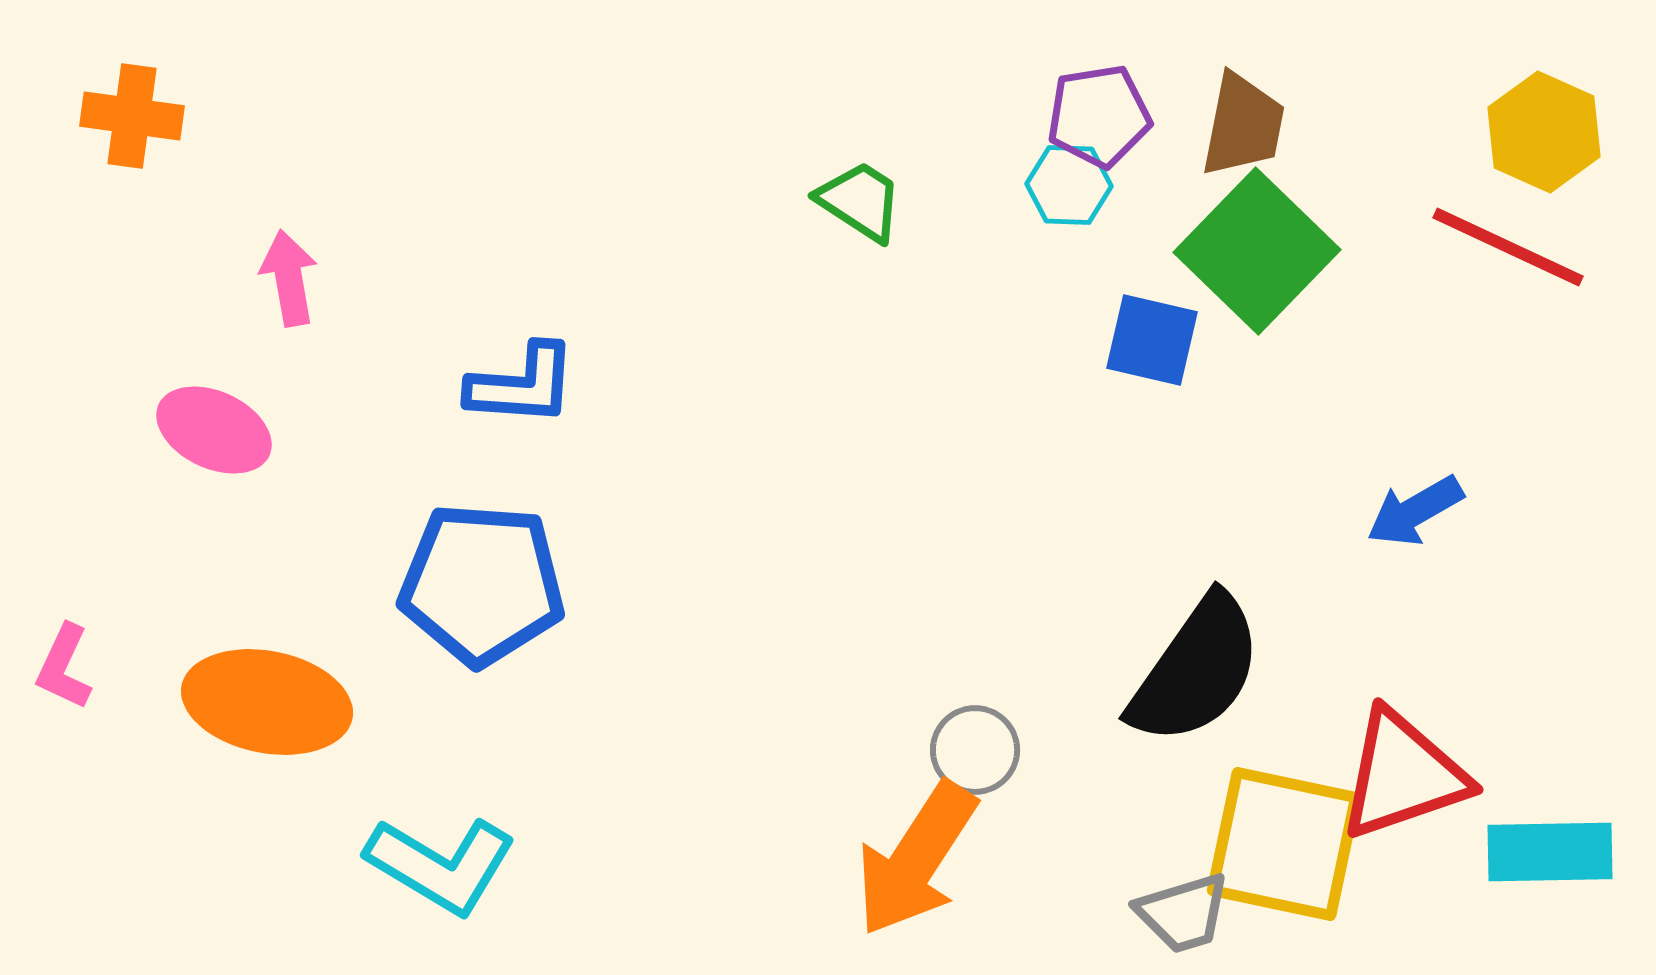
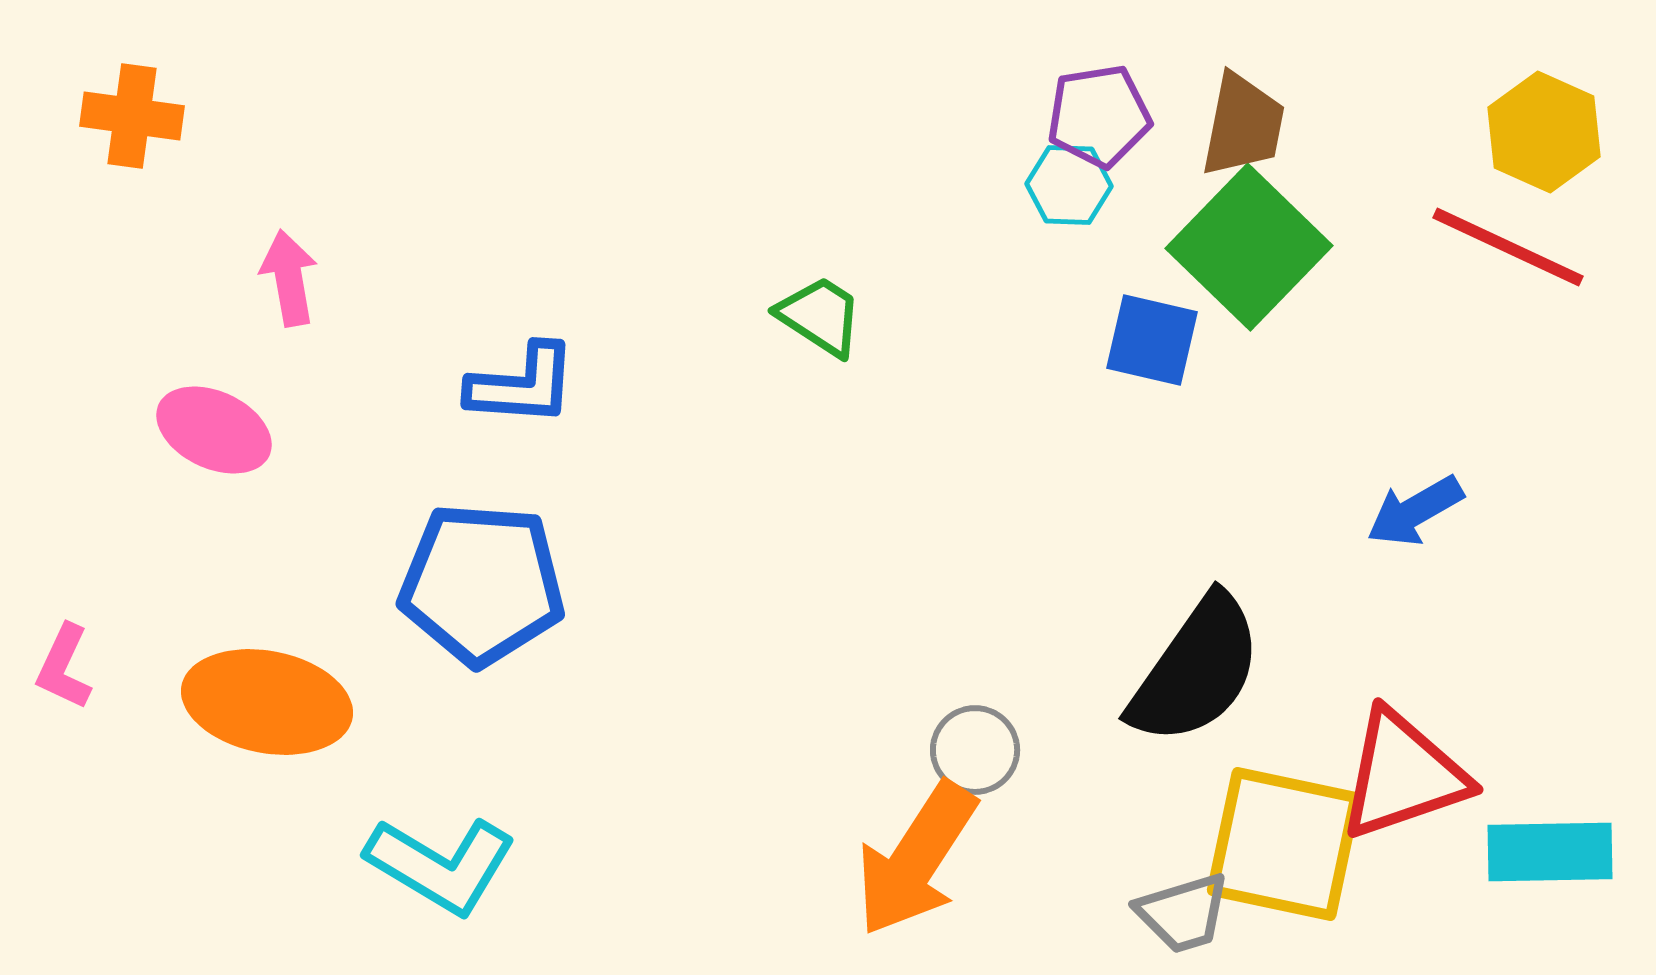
green trapezoid: moved 40 px left, 115 px down
green square: moved 8 px left, 4 px up
